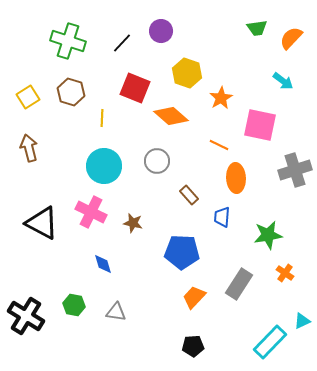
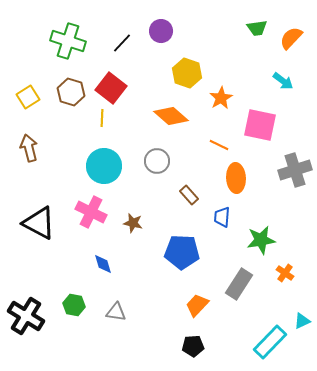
red square: moved 24 px left; rotated 16 degrees clockwise
black triangle: moved 3 px left
green star: moved 7 px left, 5 px down
orange trapezoid: moved 3 px right, 8 px down
